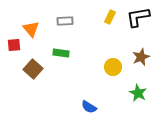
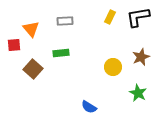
green rectangle: rotated 14 degrees counterclockwise
